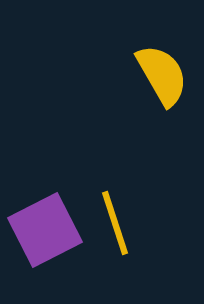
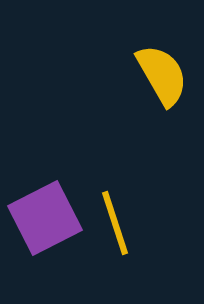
purple square: moved 12 px up
